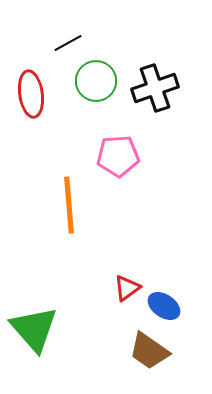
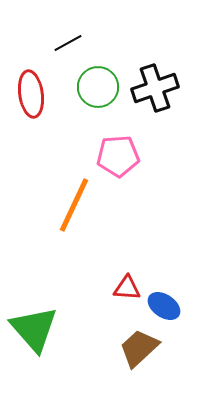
green circle: moved 2 px right, 6 px down
orange line: moved 5 px right; rotated 30 degrees clockwise
red triangle: rotated 40 degrees clockwise
brown trapezoid: moved 10 px left, 3 px up; rotated 102 degrees clockwise
